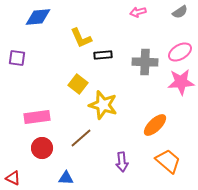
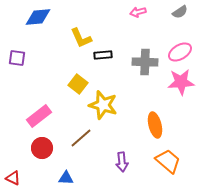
pink rectangle: moved 2 px right, 1 px up; rotated 30 degrees counterclockwise
orange ellipse: rotated 60 degrees counterclockwise
